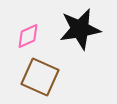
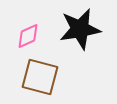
brown square: rotated 9 degrees counterclockwise
